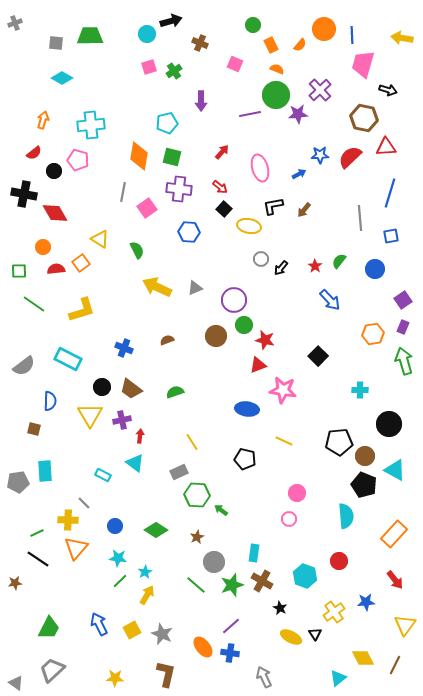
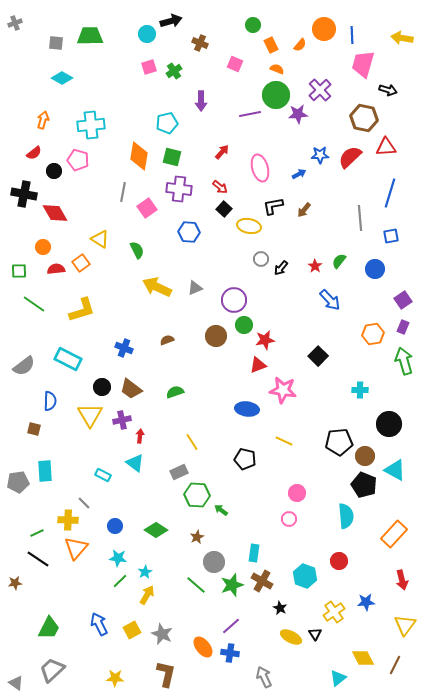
red star at (265, 340): rotated 24 degrees counterclockwise
red arrow at (395, 580): moved 7 px right; rotated 24 degrees clockwise
